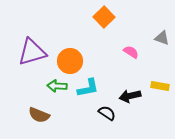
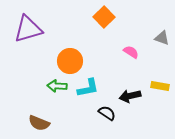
purple triangle: moved 4 px left, 23 px up
brown semicircle: moved 8 px down
